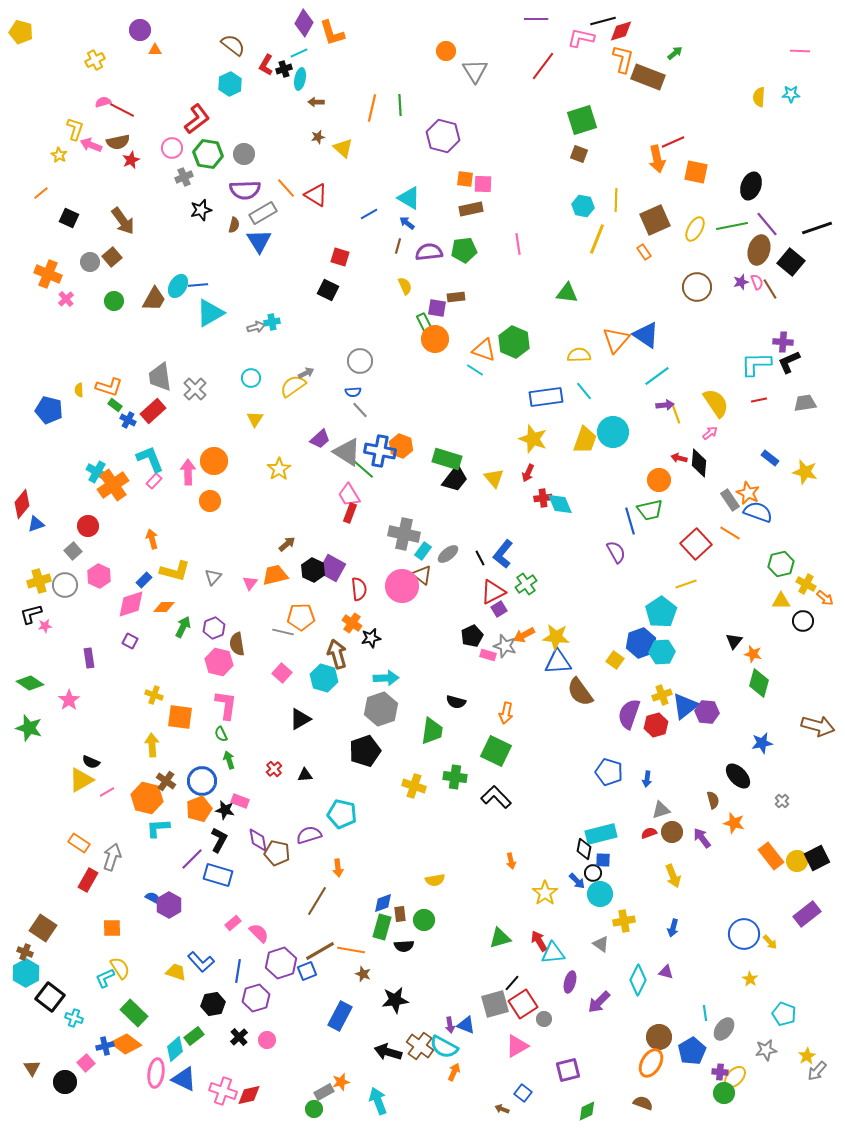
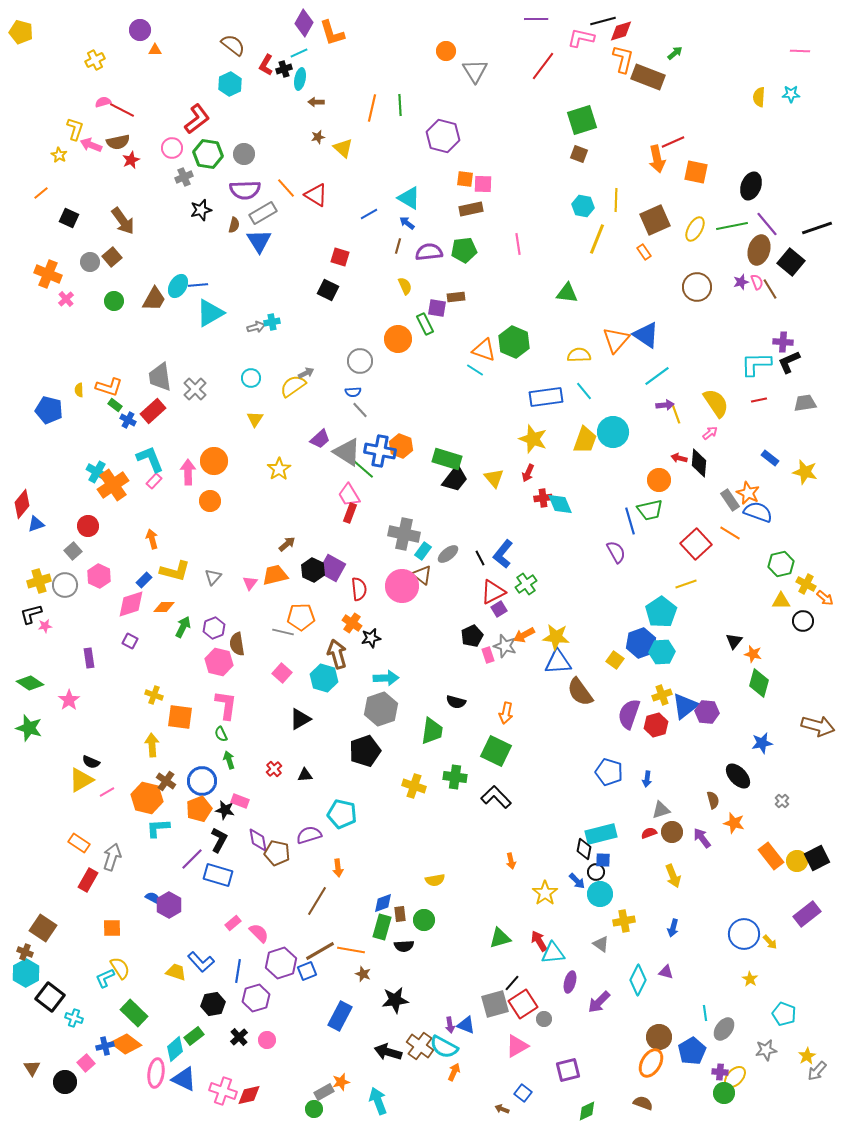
orange circle at (435, 339): moved 37 px left
pink rectangle at (488, 655): rotated 56 degrees clockwise
black circle at (593, 873): moved 3 px right, 1 px up
